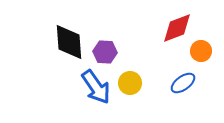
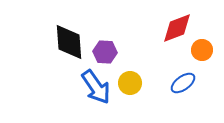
orange circle: moved 1 px right, 1 px up
